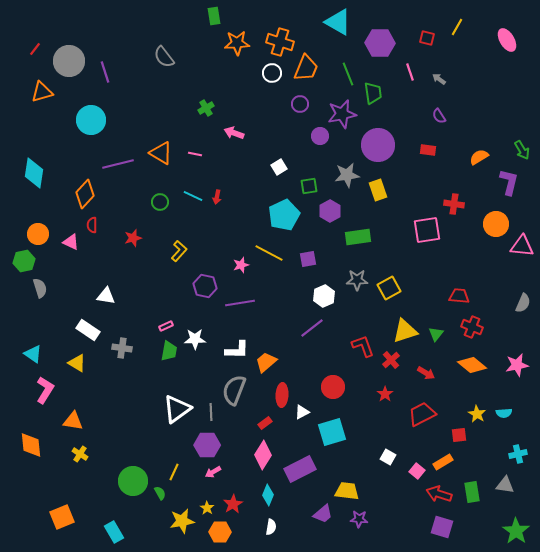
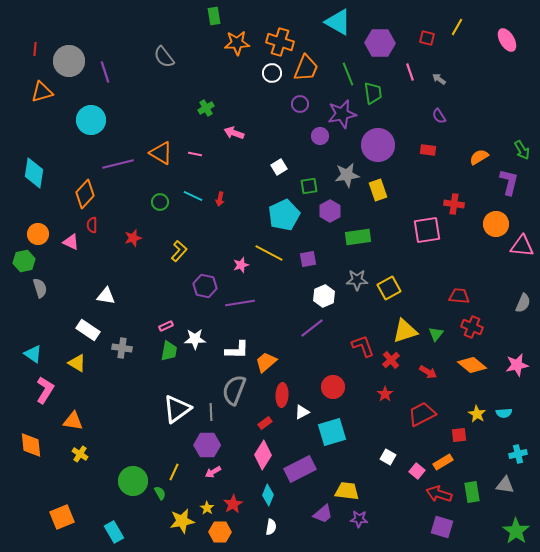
red line at (35, 49): rotated 32 degrees counterclockwise
red arrow at (217, 197): moved 3 px right, 2 px down
red arrow at (426, 373): moved 2 px right, 1 px up
